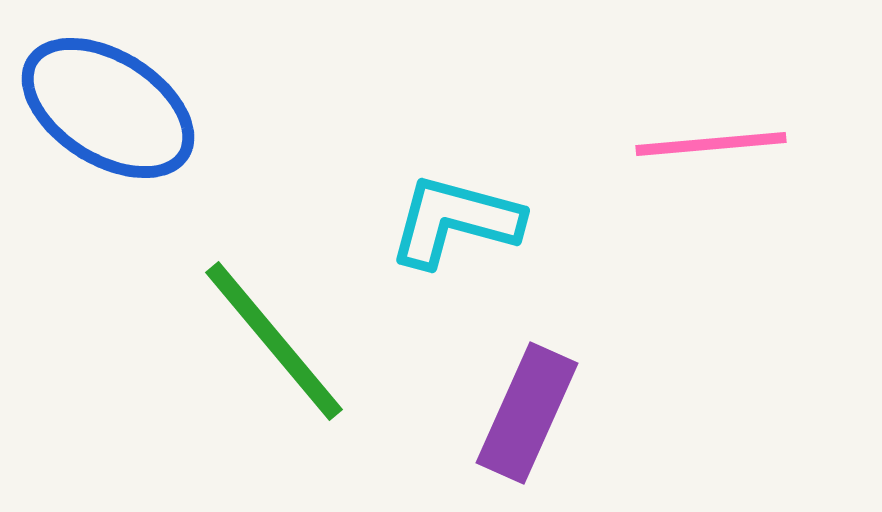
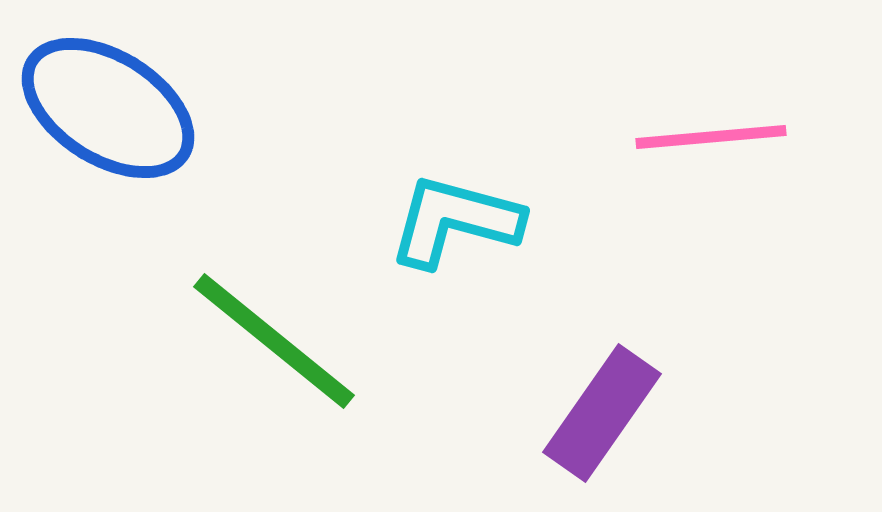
pink line: moved 7 px up
green line: rotated 11 degrees counterclockwise
purple rectangle: moved 75 px right; rotated 11 degrees clockwise
